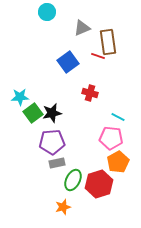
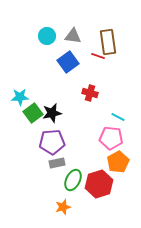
cyan circle: moved 24 px down
gray triangle: moved 9 px left, 8 px down; rotated 30 degrees clockwise
